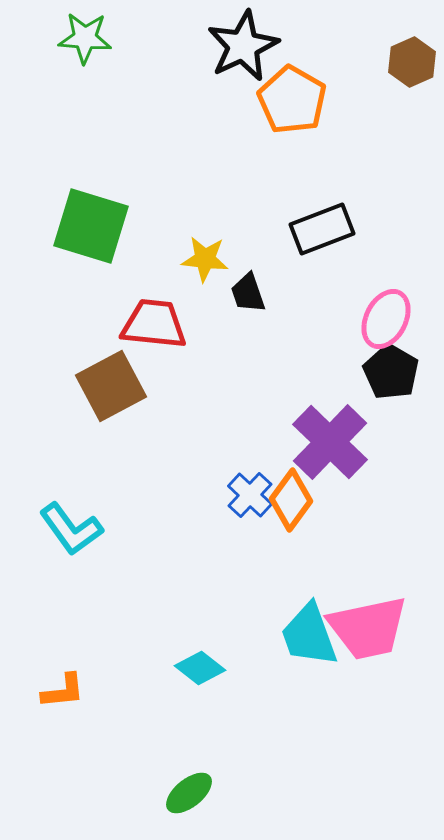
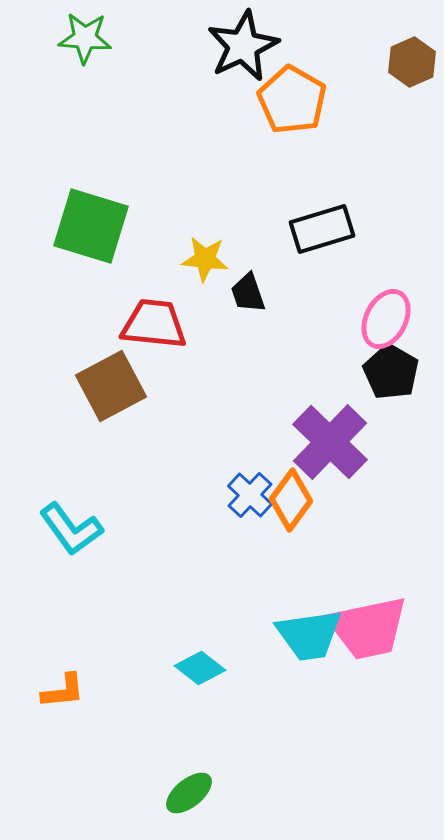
black rectangle: rotated 4 degrees clockwise
cyan trapezoid: rotated 78 degrees counterclockwise
